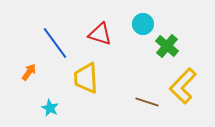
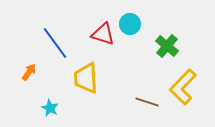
cyan circle: moved 13 px left
red triangle: moved 3 px right
yellow L-shape: moved 1 px down
